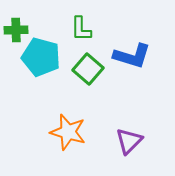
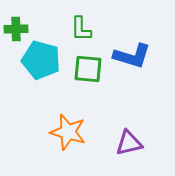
green cross: moved 1 px up
cyan pentagon: moved 3 px down
green square: rotated 36 degrees counterclockwise
purple triangle: moved 2 px down; rotated 32 degrees clockwise
